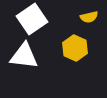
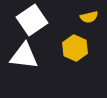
white square: moved 1 px down
